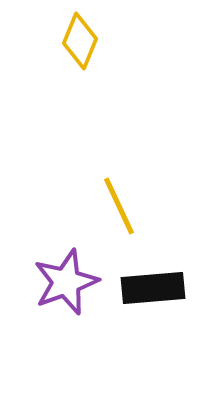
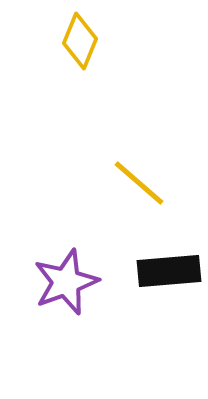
yellow line: moved 20 px right, 23 px up; rotated 24 degrees counterclockwise
black rectangle: moved 16 px right, 17 px up
